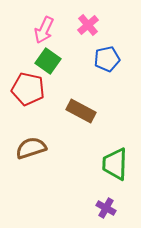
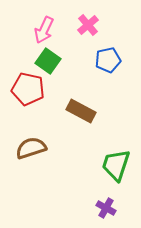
blue pentagon: moved 1 px right, 1 px down
green trapezoid: moved 1 px right, 1 px down; rotated 16 degrees clockwise
